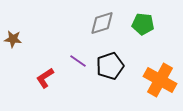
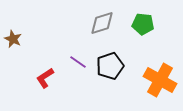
brown star: rotated 18 degrees clockwise
purple line: moved 1 px down
